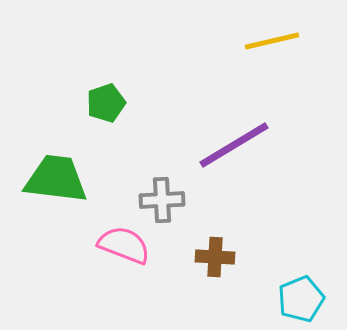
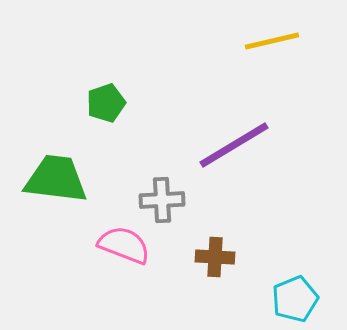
cyan pentagon: moved 6 px left
